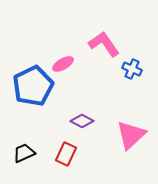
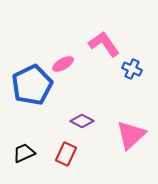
blue pentagon: moved 1 px left, 1 px up
